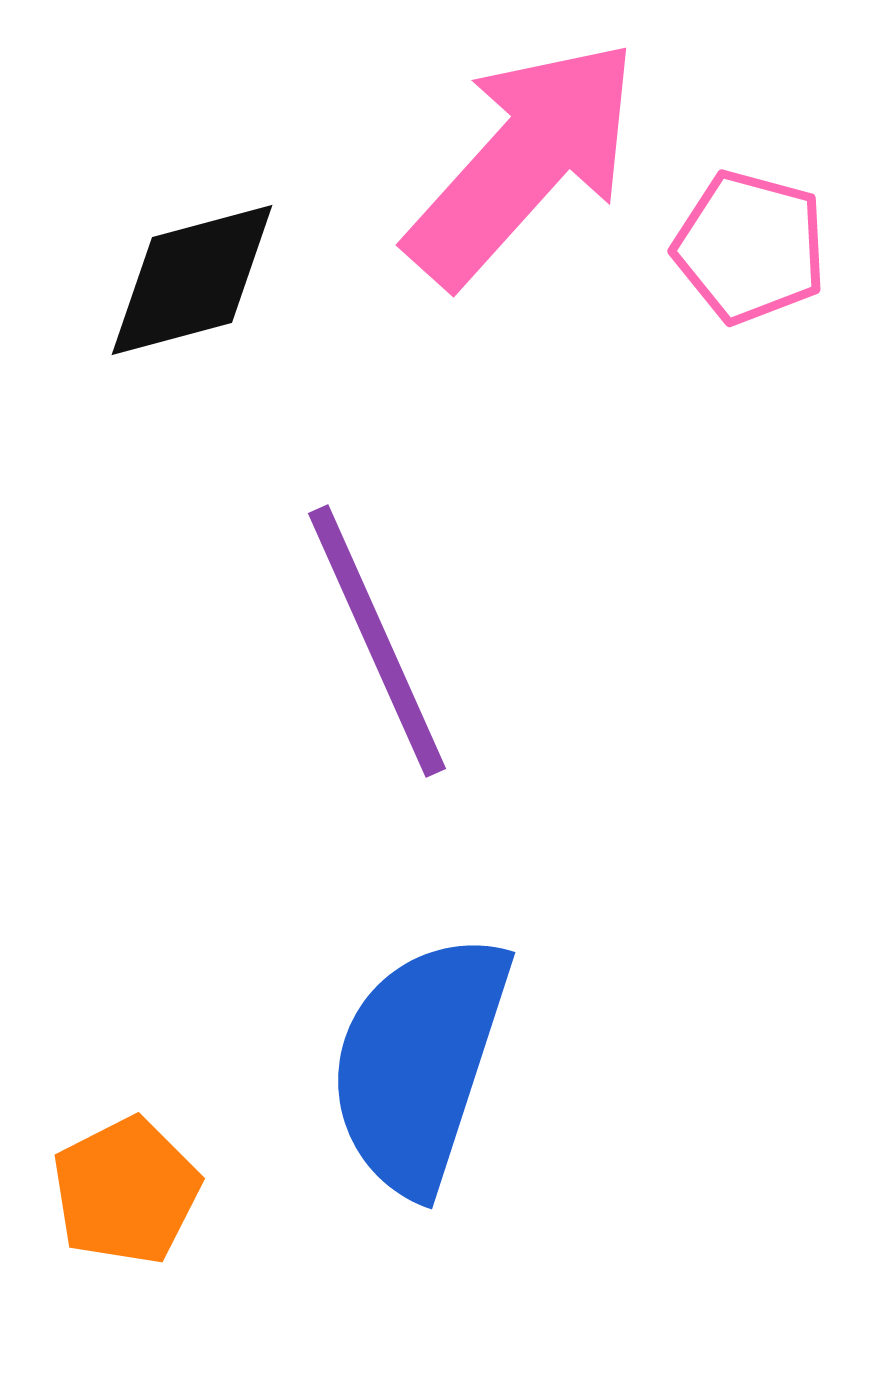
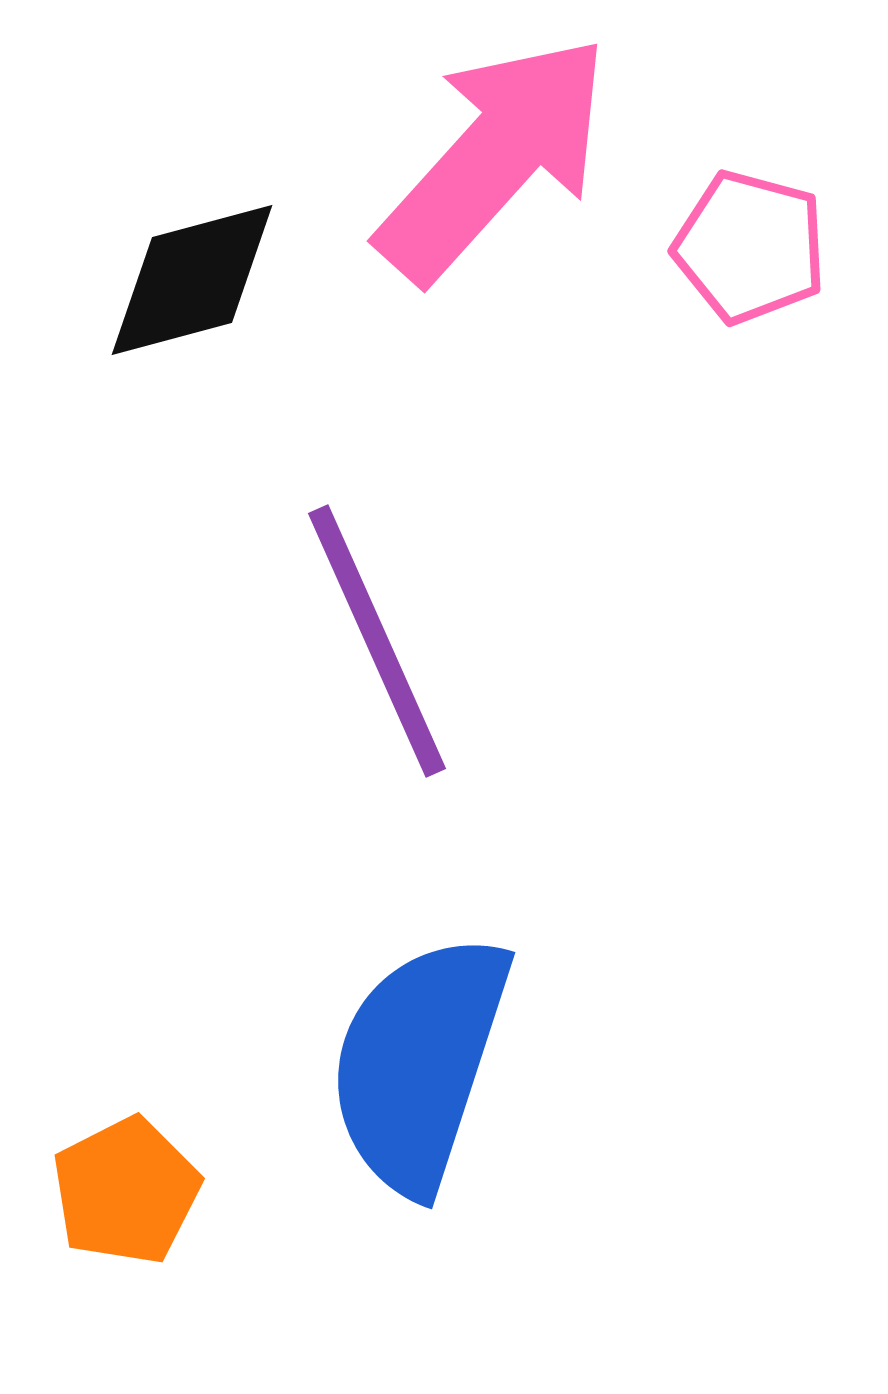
pink arrow: moved 29 px left, 4 px up
